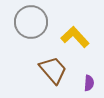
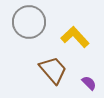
gray circle: moved 2 px left
purple semicircle: rotated 49 degrees counterclockwise
